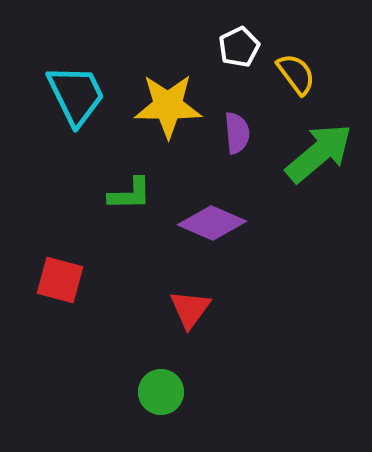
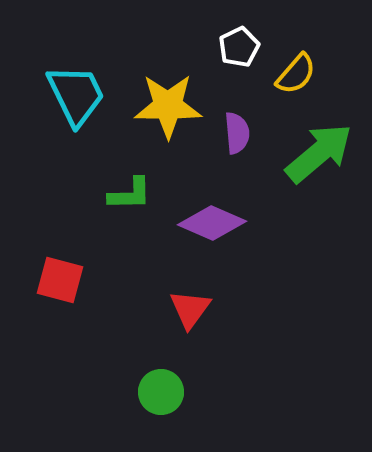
yellow semicircle: rotated 78 degrees clockwise
